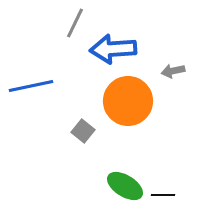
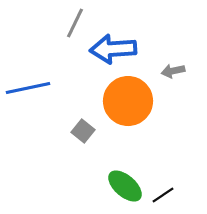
blue line: moved 3 px left, 2 px down
green ellipse: rotated 9 degrees clockwise
black line: rotated 35 degrees counterclockwise
